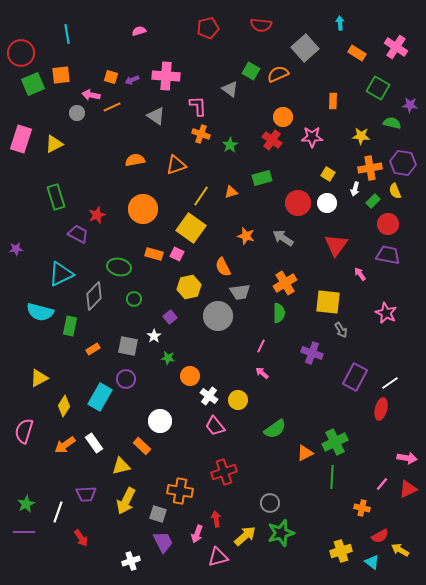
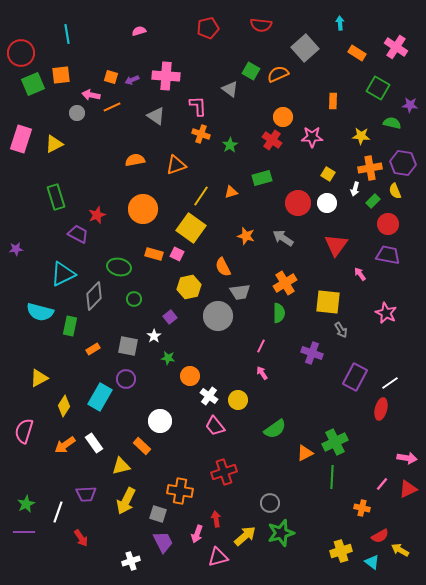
cyan triangle at (61, 274): moved 2 px right
pink arrow at (262, 373): rotated 16 degrees clockwise
